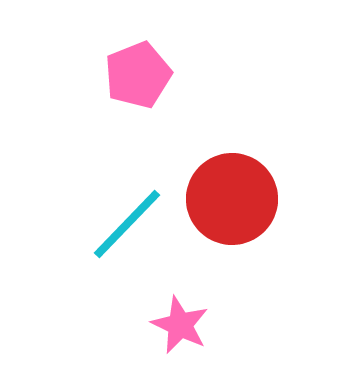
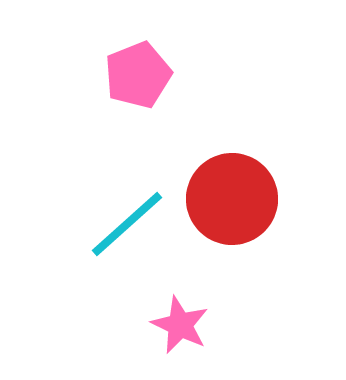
cyan line: rotated 4 degrees clockwise
